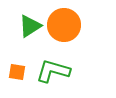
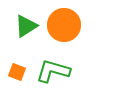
green triangle: moved 4 px left
orange square: rotated 12 degrees clockwise
